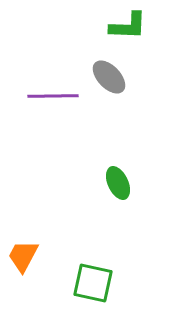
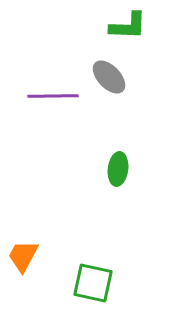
green ellipse: moved 14 px up; rotated 32 degrees clockwise
